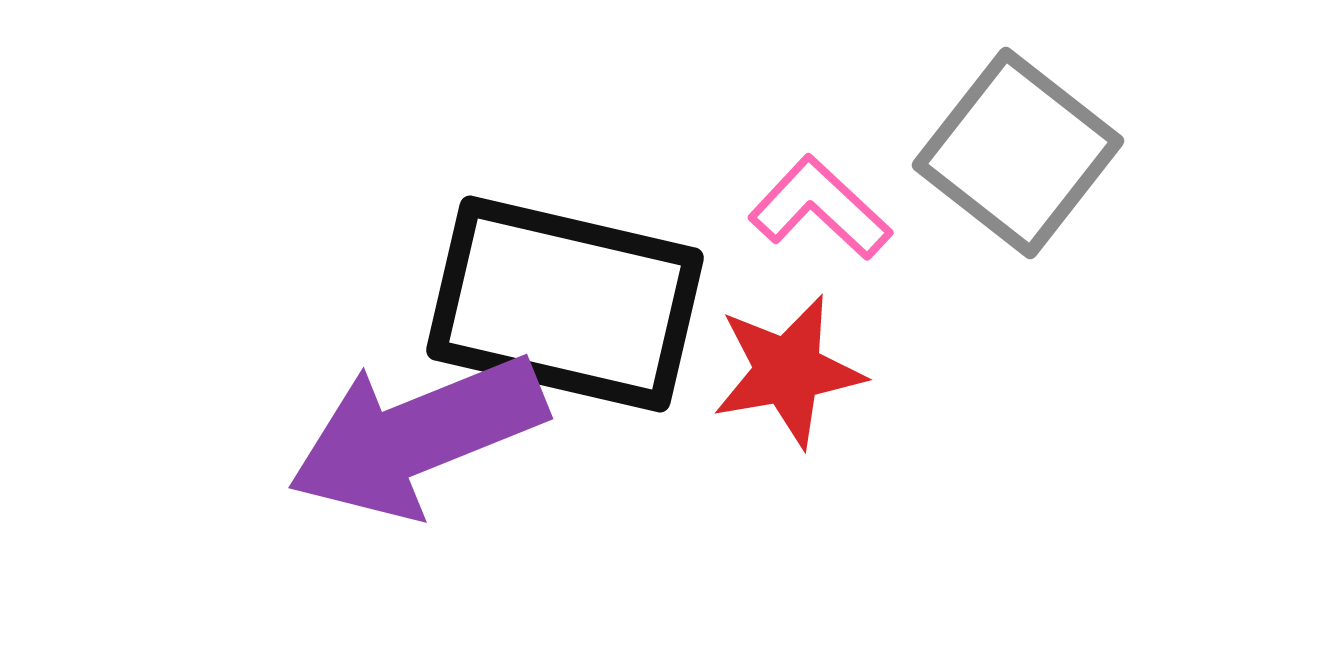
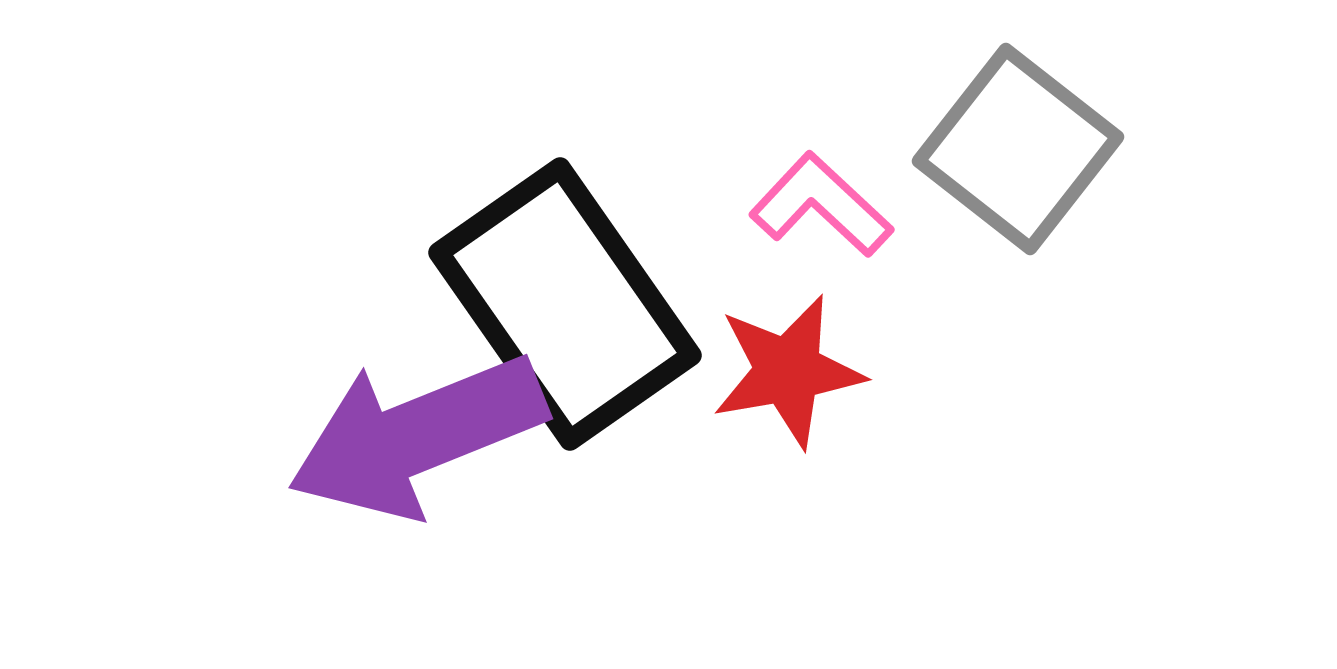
gray square: moved 4 px up
pink L-shape: moved 1 px right, 3 px up
black rectangle: rotated 42 degrees clockwise
